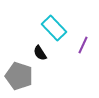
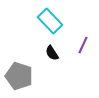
cyan rectangle: moved 4 px left, 7 px up
black semicircle: moved 12 px right
